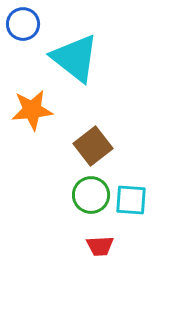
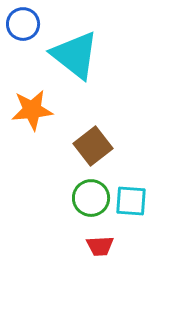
cyan triangle: moved 3 px up
green circle: moved 3 px down
cyan square: moved 1 px down
